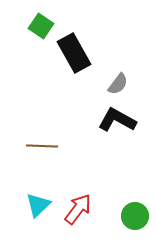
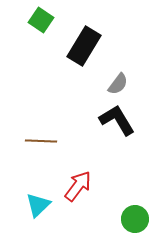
green square: moved 6 px up
black rectangle: moved 10 px right, 7 px up; rotated 60 degrees clockwise
black L-shape: rotated 30 degrees clockwise
brown line: moved 1 px left, 5 px up
red arrow: moved 23 px up
green circle: moved 3 px down
